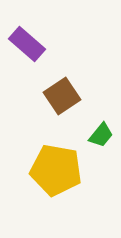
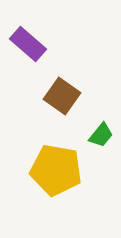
purple rectangle: moved 1 px right
brown square: rotated 21 degrees counterclockwise
